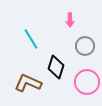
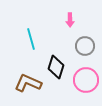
cyan line: rotated 15 degrees clockwise
pink circle: moved 1 px left, 2 px up
